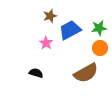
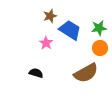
blue trapezoid: rotated 60 degrees clockwise
